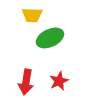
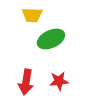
green ellipse: moved 1 px right, 1 px down
red star: rotated 18 degrees clockwise
